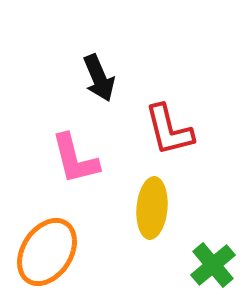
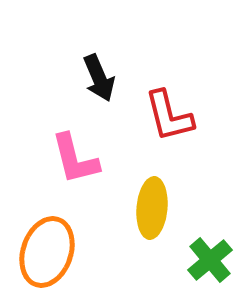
red L-shape: moved 14 px up
orange ellipse: rotated 14 degrees counterclockwise
green cross: moved 3 px left, 5 px up
